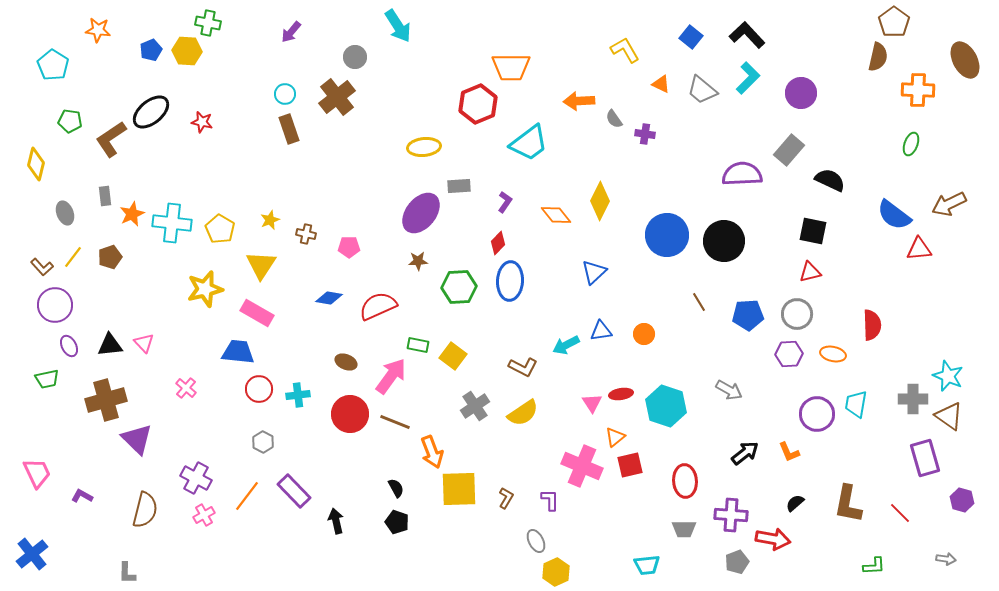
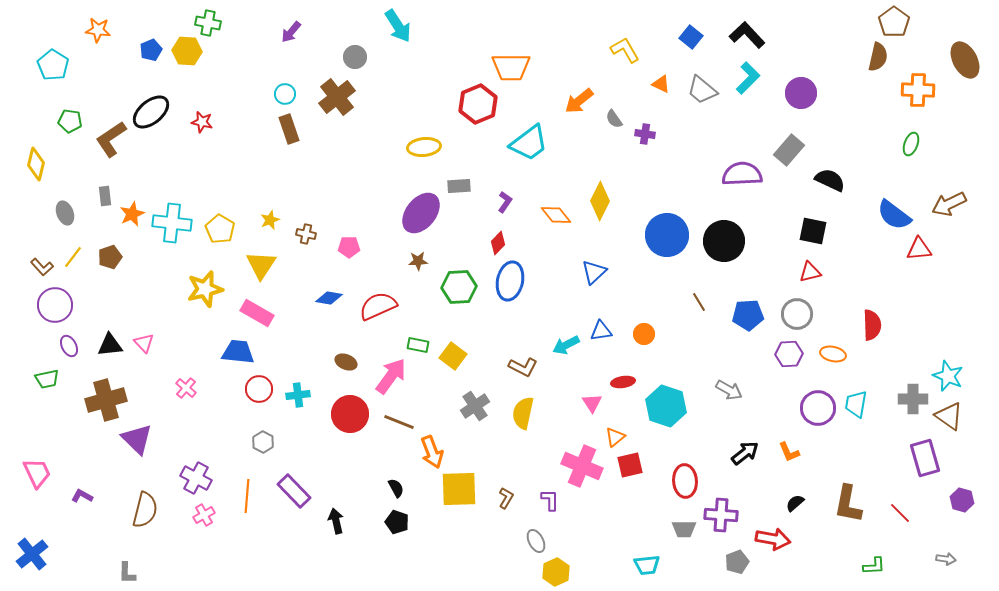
orange arrow at (579, 101): rotated 36 degrees counterclockwise
blue ellipse at (510, 281): rotated 9 degrees clockwise
red ellipse at (621, 394): moved 2 px right, 12 px up
yellow semicircle at (523, 413): rotated 136 degrees clockwise
purple circle at (817, 414): moved 1 px right, 6 px up
brown line at (395, 422): moved 4 px right
orange line at (247, 496): rotated 32 degrees counterclockwise
purple cross at (731, 515): moved 10 px left
